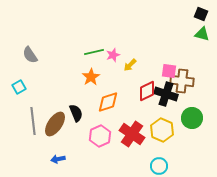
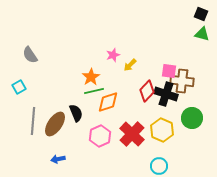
green line: moved 39 px down
red diamond: rotated 20 degrees counterclockwise
gray line: rotated 12 degrees clockwise
red cross: rotated 10 degrees clockwise
